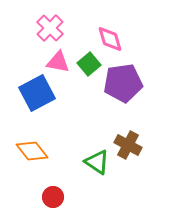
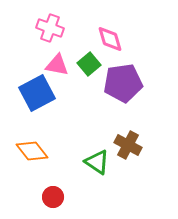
pink cross: rotated 24 degrees counterclockwise
pink triangle: moved 1 px left, 3 px down
